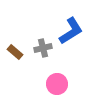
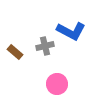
blue L-shape: rotated 60 degrees clockwise
gray cross: moved 2 px right, 2 px up
